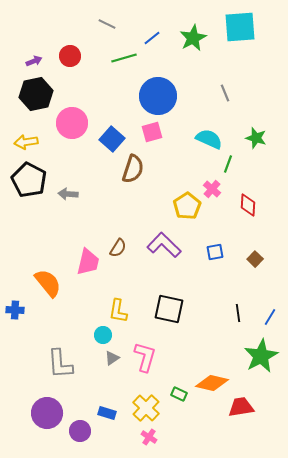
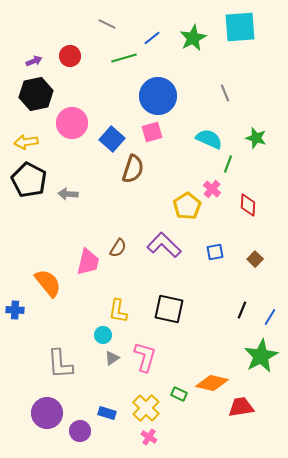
black line at (238, 313): moved 4 px right, 3 px up; rotated 30 degrees clockwise
